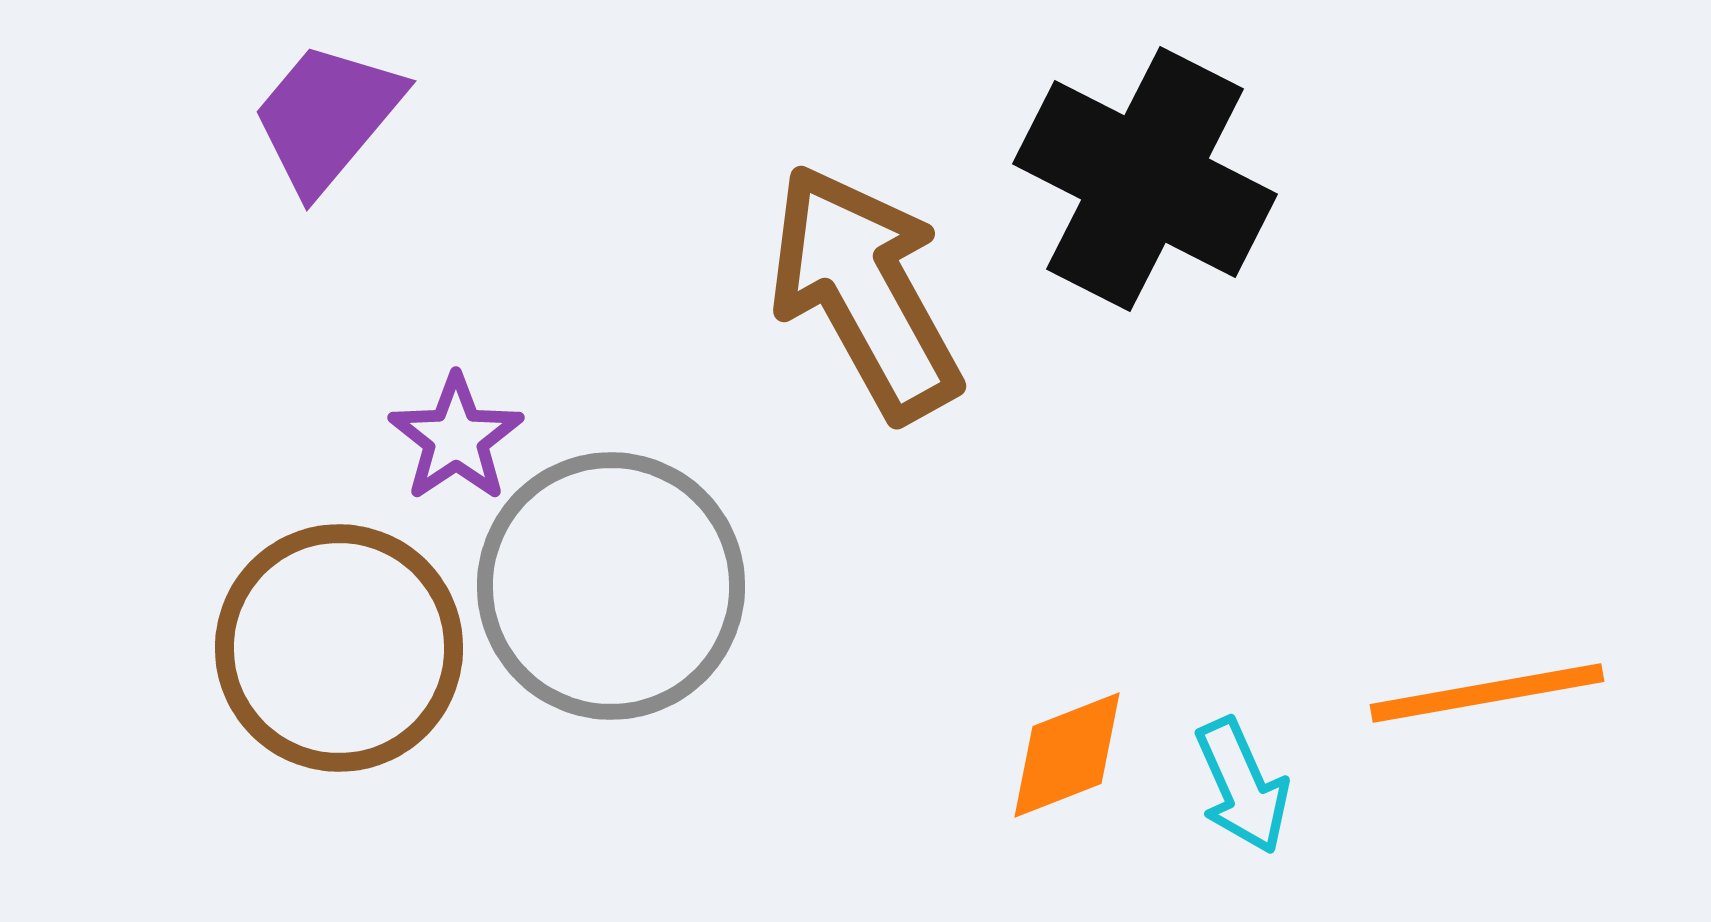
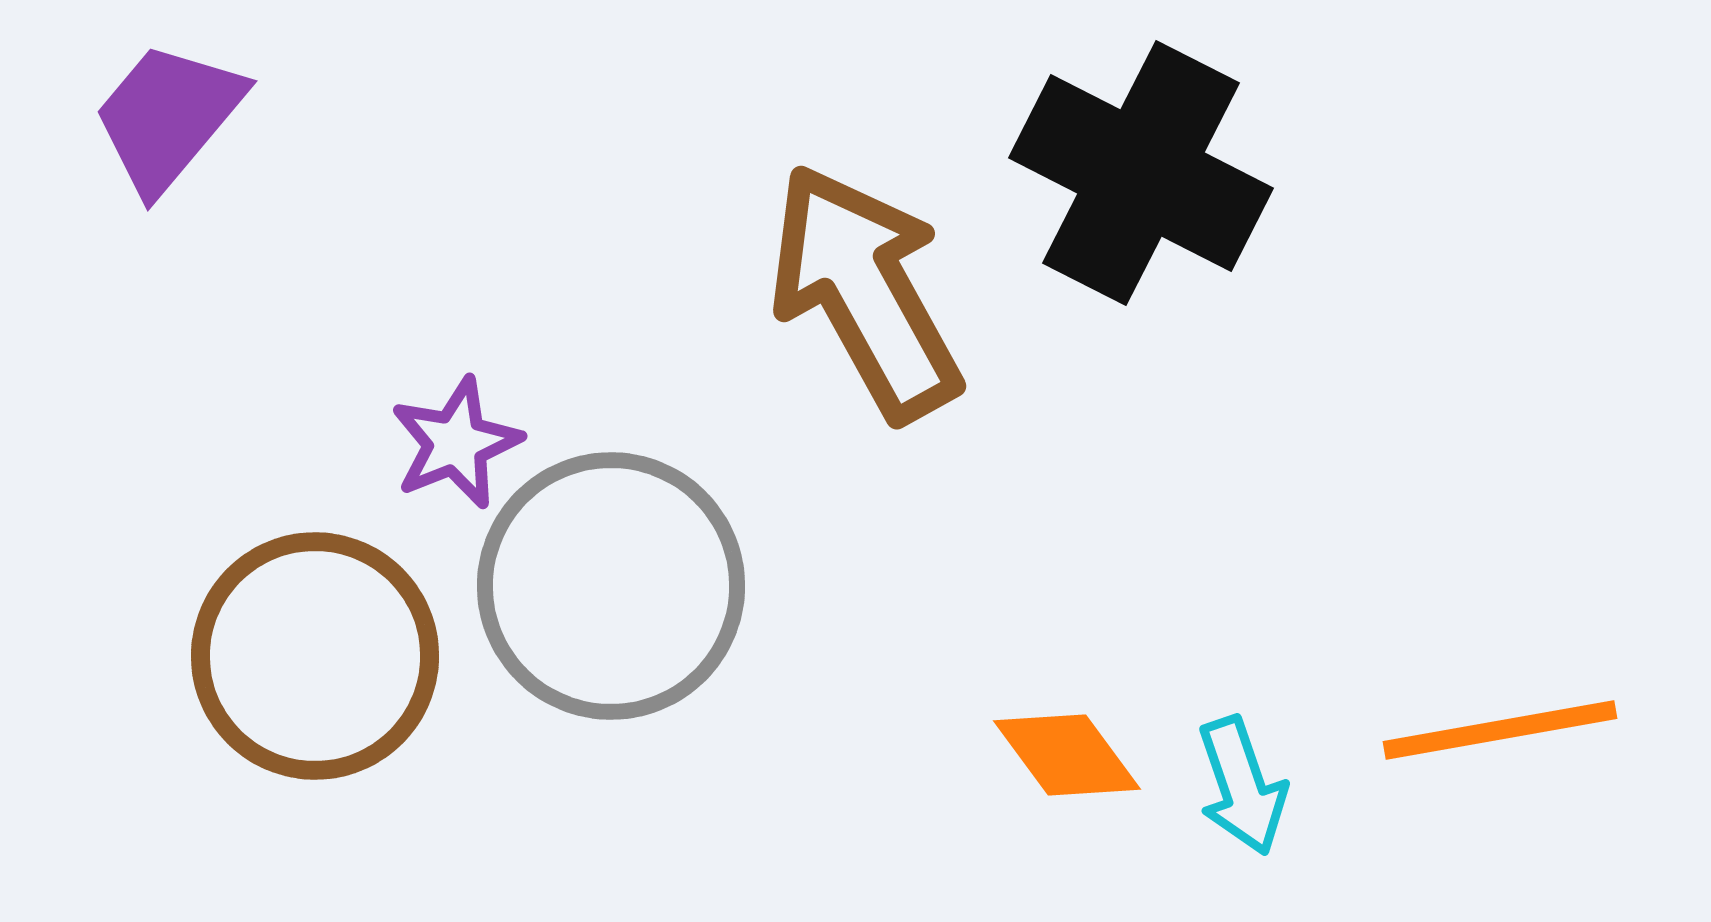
purple trapezoid: moved 159 px left
black cross: moved 4 px left, 6 px up
purple star: moved 5 px down; rotated 12 degrees clockwise
brown circle: moved 24 px left, 8 px down
orange line: moved 13 px right, 37 px down
orange diamond: rotated 75 degrees clockwise
cyan arrow: rotated 5 degrees clockwise
